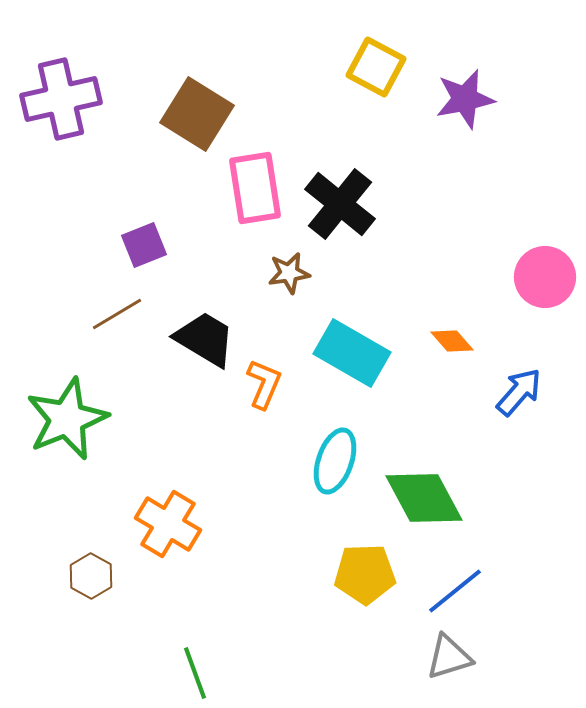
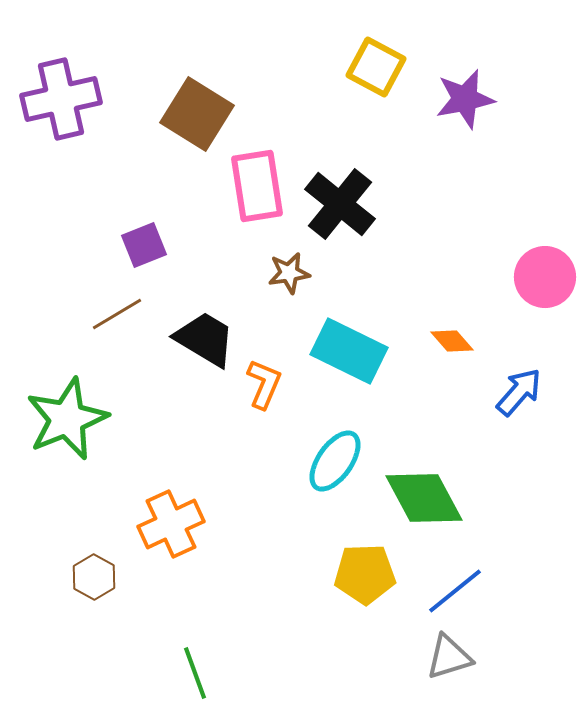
pink rectangle: moved 2 px right, 2 px up
cyan rectangle: moved 3 px left, 2 px up; rotated 4 degrees counterclockwise
cyan ellipse: rotated 16 degrees clockwise
orange cross: moved 3 px right; rotated 34 degrees clockwise
brown hexagon: moved 3 px right, 1 px down
